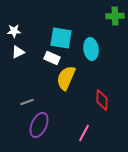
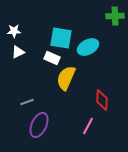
cyan ellipse: moved 3 px left, 2 px up; rotated 70 degrees clockwise
pink line: moved 4 px right, 7 px up
